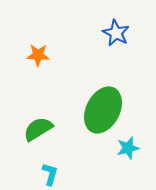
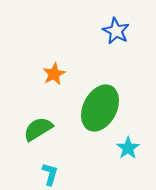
blue star: moved 2 px up
orange star: moved 16 px right, 19 px down; rotated 30 degrees counterclockwise
green ellipse: moved 3 px left, 2 px up
cyan star: rotated 20 degrees counterclockwise
